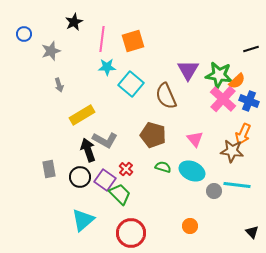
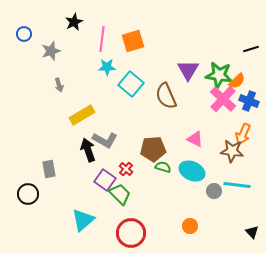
brown pentagon: moved 14 px down; rotated 20 degrees counterclockwise
pink triangle: rotated 24 degrees counterclockwise
black circle: moved 52 px left, 17 px down
